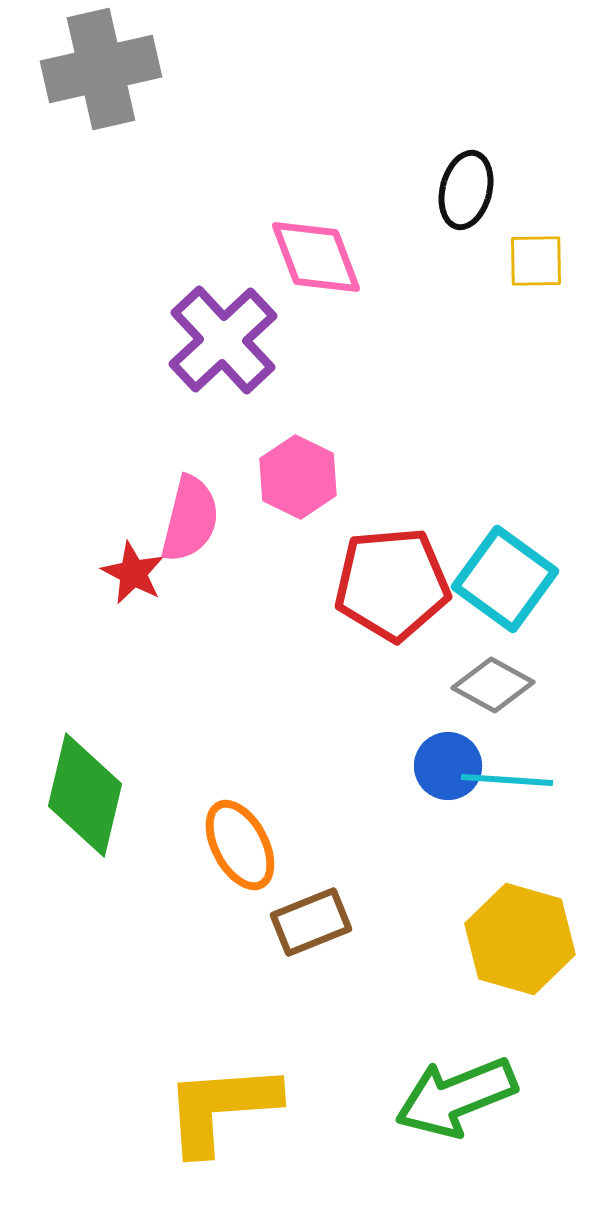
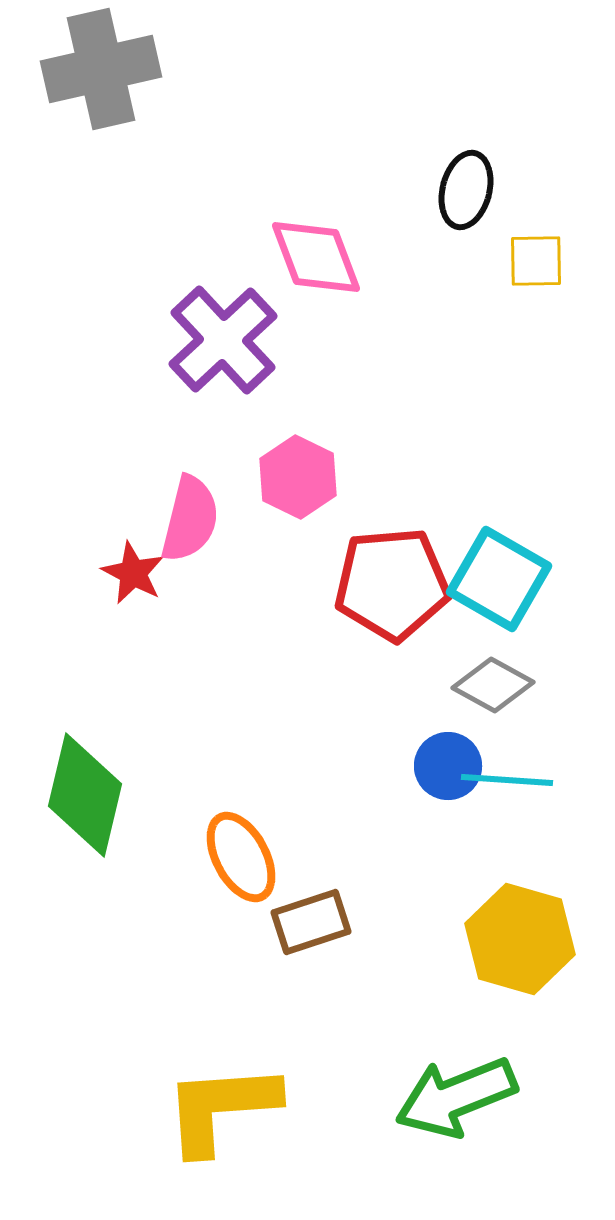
cyan square: moved 6 px left; rotated 6 degrees counterclockwise
orange ellipse: moved 1 px right, 12 px down
brown rectangle: rotated 4 degrees clockwise
